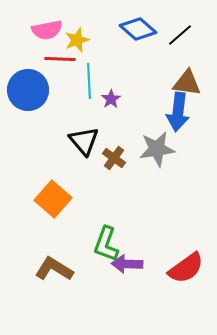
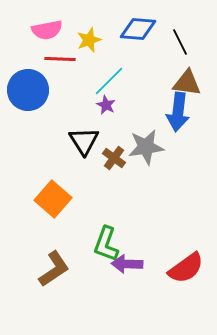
blue diamond: rotated 36 degrees counterclockwise
black line: moved 7 px down; rotated 76 degrees counterclockwise
yellow star: moved 12 px right
cyan line: moved 20 px right; rotated 48 degrees clockwise
purple star: moved 5 px left, 6 px down; rotated 12 degrees counterclockwise
black triangle: rotated 8 degrees clockwise
gray star: moved 11 px left, 2 px up
brown L-shape: rotated 114 degrees clockwise
